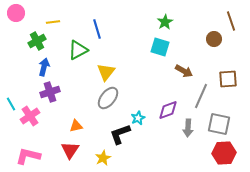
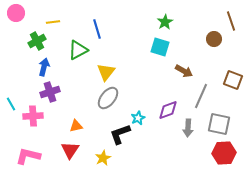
brown square: moved 5 px right, 1 px down; rotated 24 degrees clockwise
pink cross: moved 3 px right; rotated 30 degrees clockwise
